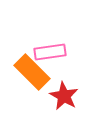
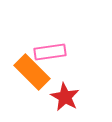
red star: moved 1 px right, 1 px down
